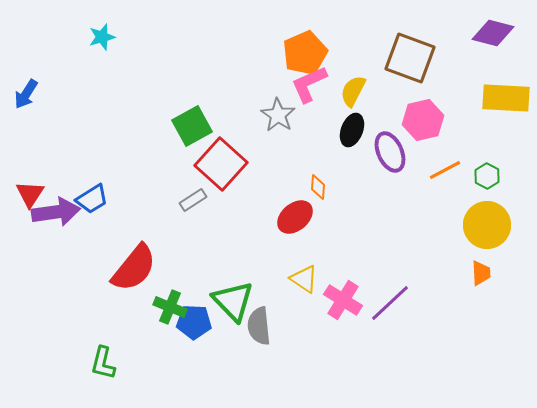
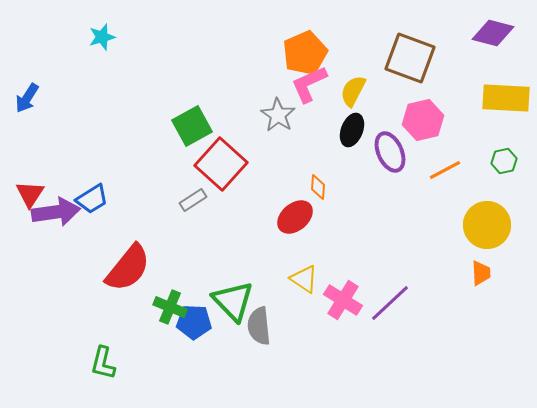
blue arrow: moved 1 px right, 4 px down
green hexagon: moved 17 px right, 15 px up; rotated 20 degrees clockwise
red semicircle: moved 6 px left
